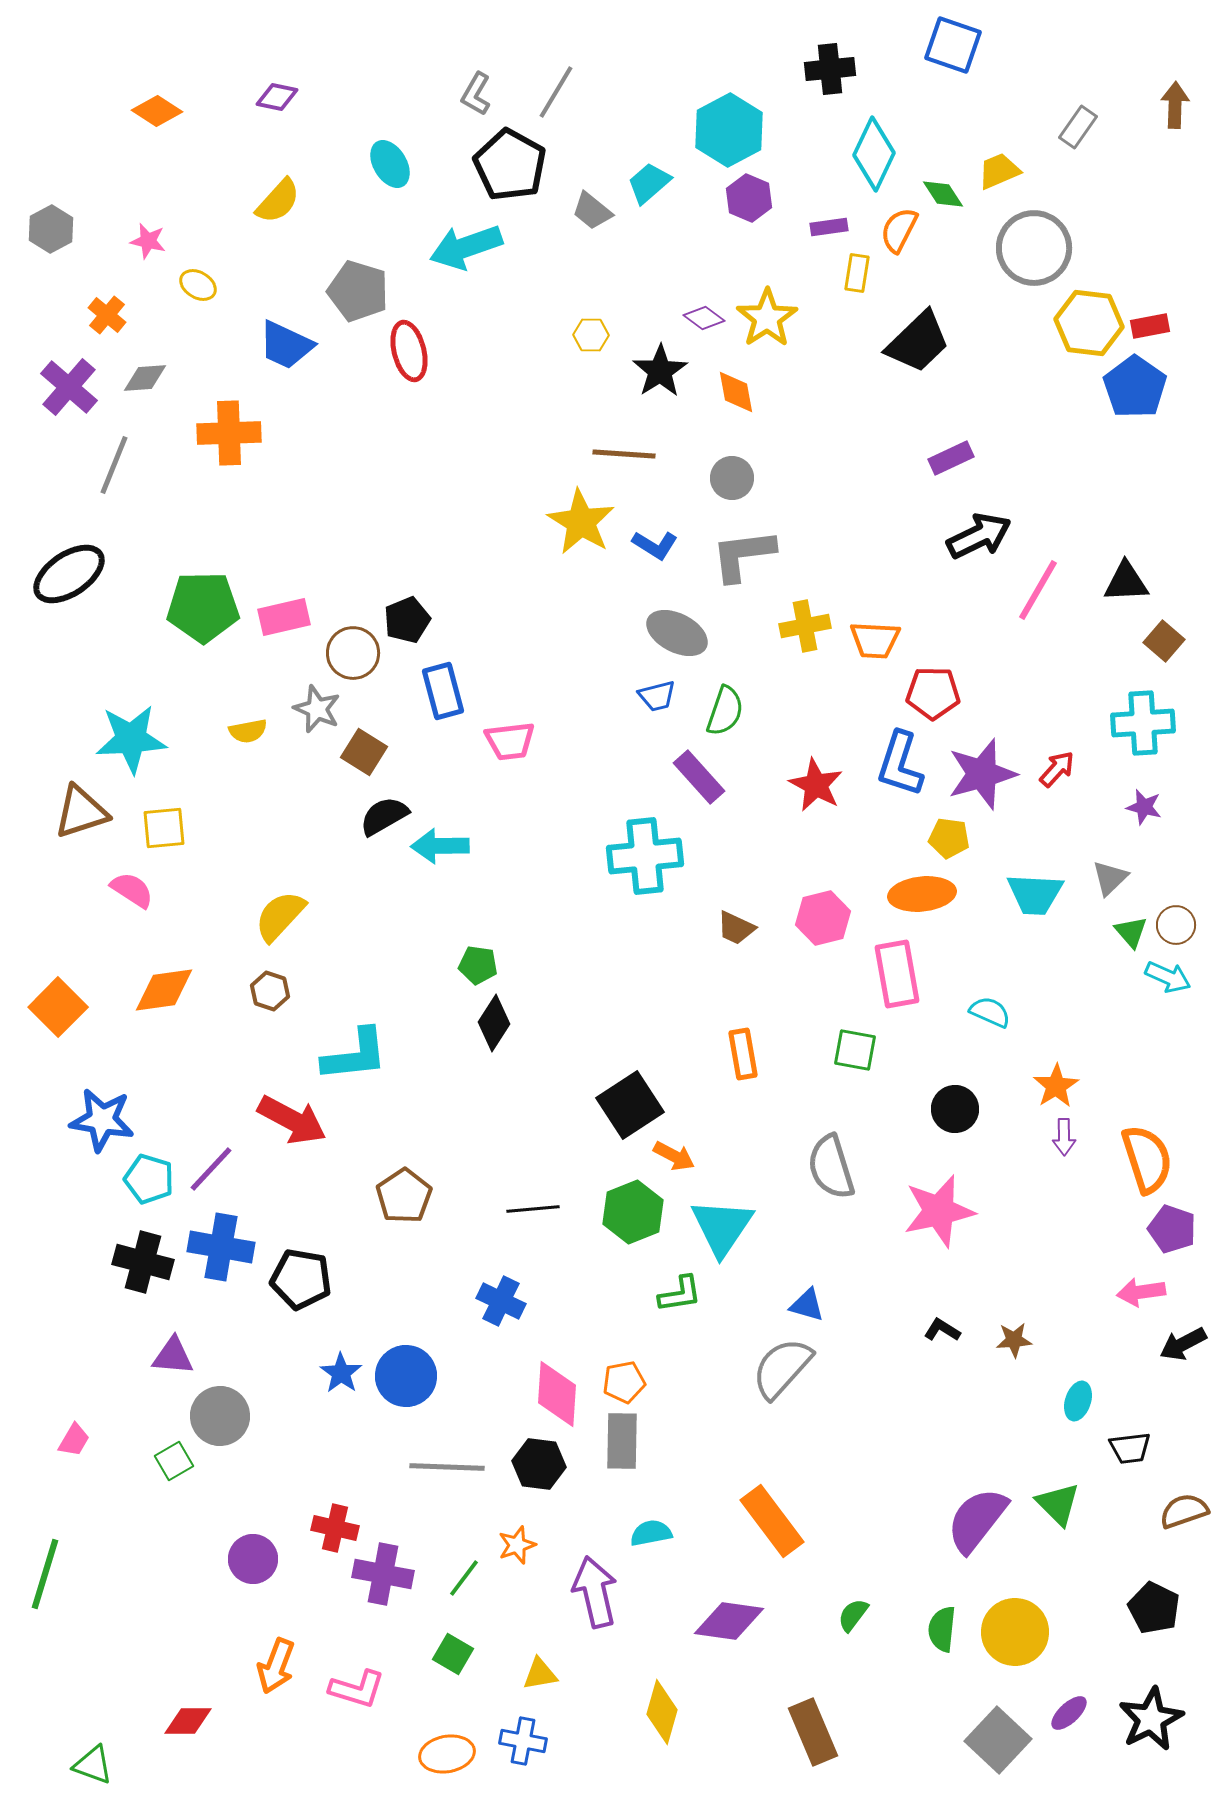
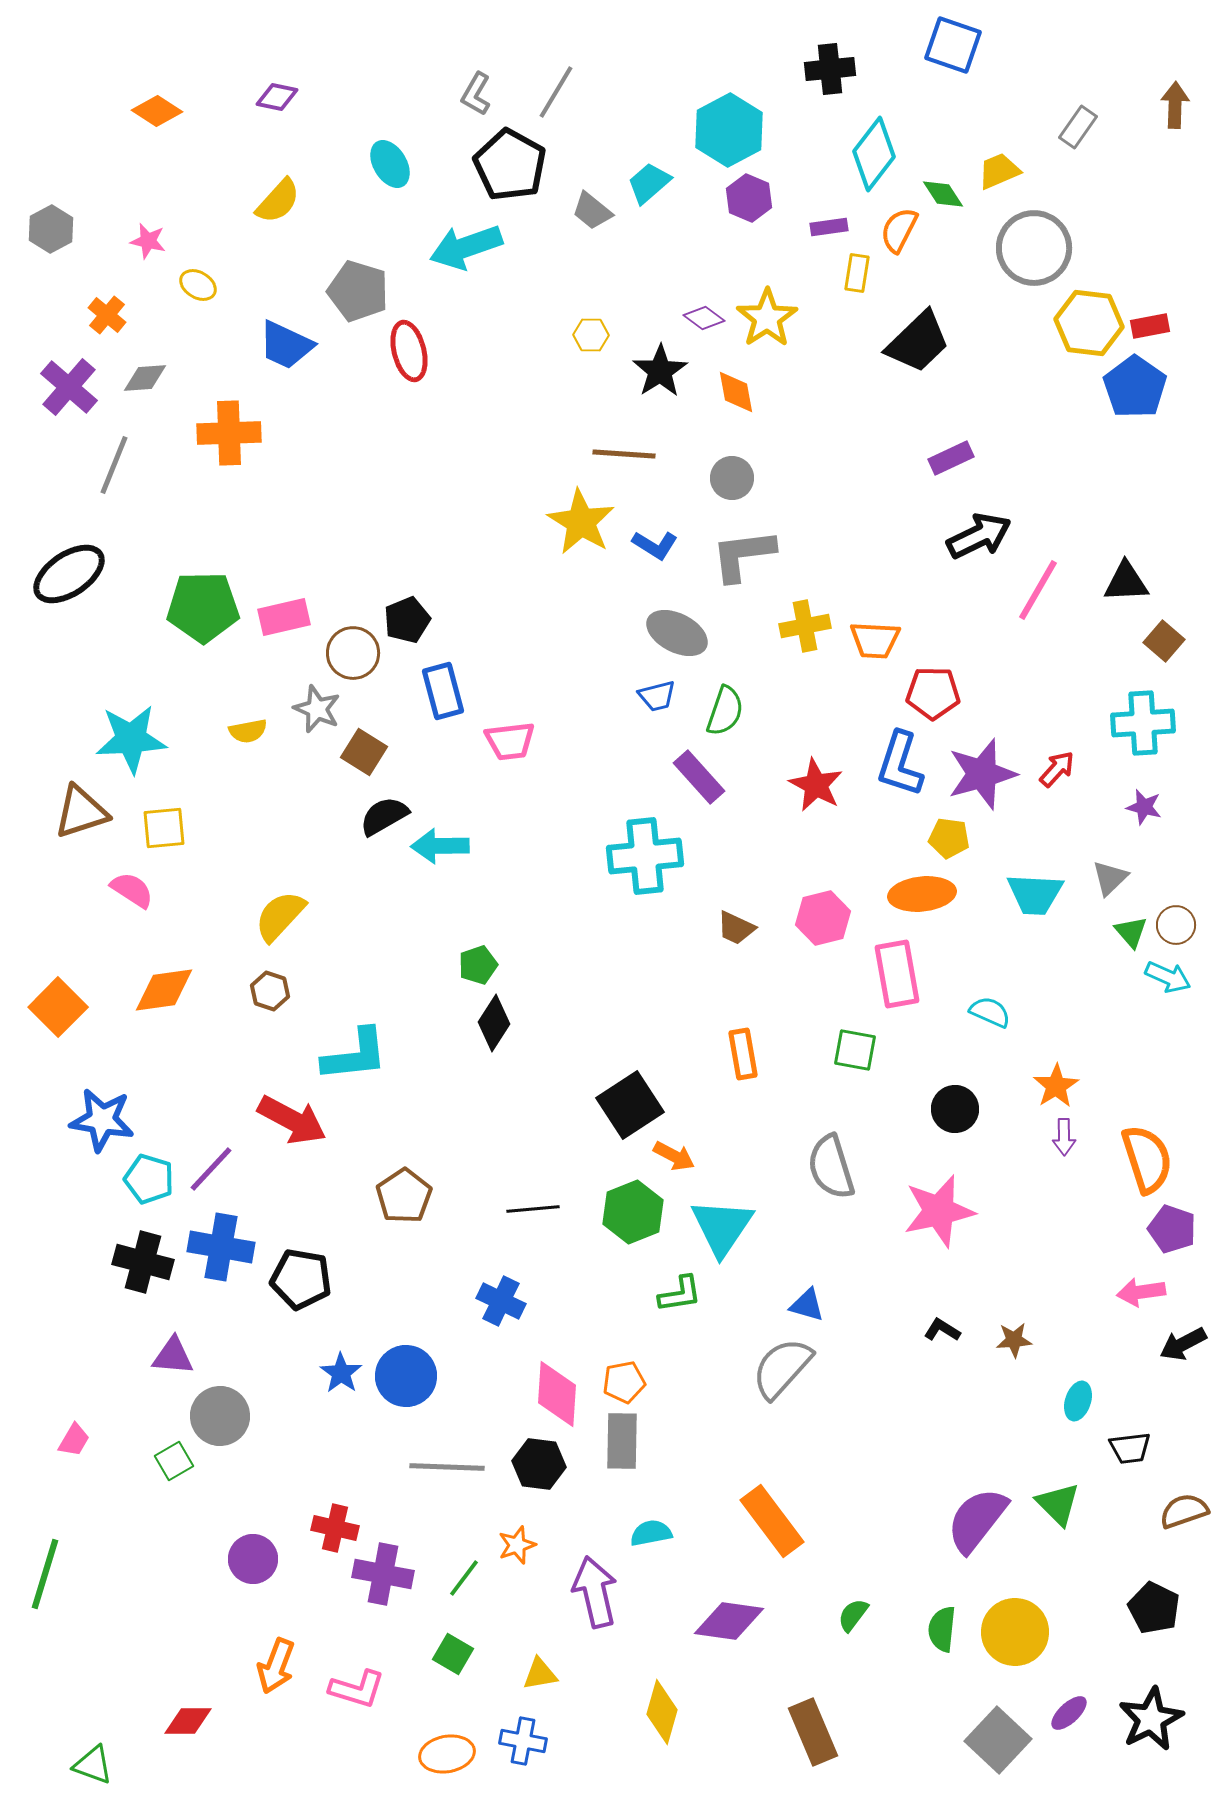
cyan diamond at (874, 154): rotated 12 degrees clockwise
green pentagon at (478, 965): rotated 27 degrees counterclockwise
